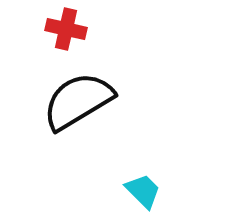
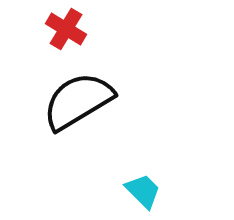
red cross: rotated 18 degrees clockwise
